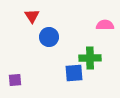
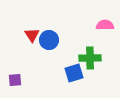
red triangle: moved 19 px down
blue circle: moved 3 px down
blue square: rotated 12 degrees counterclockwise
